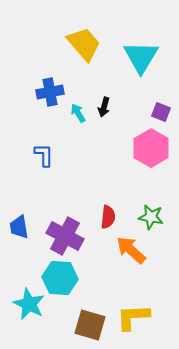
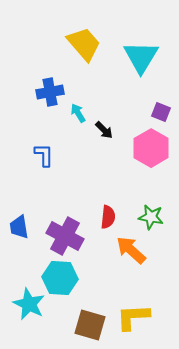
black arrow: moved 23 px down; rotated 60 degrees counterclockwise
